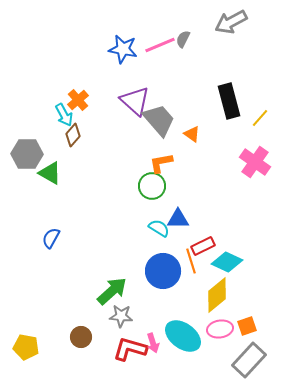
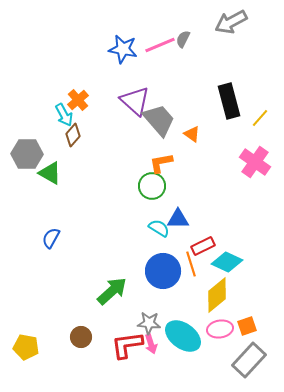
orange line: moved 3 px down
gray star: moved 28 px right, 7 px down
pink arrow: moved 2 px left, 1 px down
red L-shape: moved 3 px left, 4 px up; rotated 24 degrees counterclockwise
